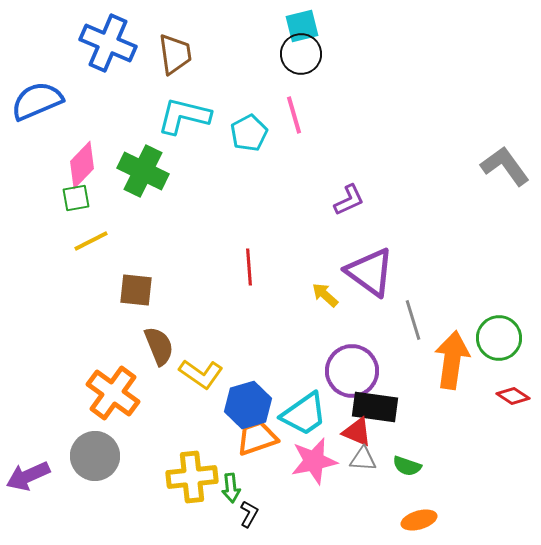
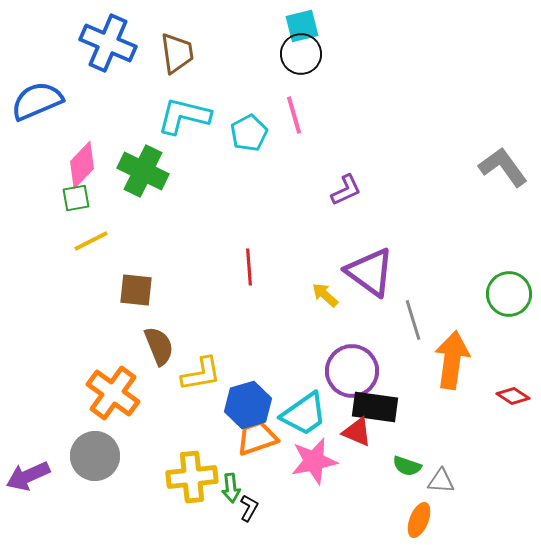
brown trapezoid: moved 2 px right, 1 px up
gray L-shape: moved 2 px left, 1 px down
purple L-shape: moved 3 px left, 10 px up
green circle: moved 10 px right, 44 px up
yellow L-shape: rotated 45 degrees counterclockwise
gray triangle: moved 78 px right, 22 px down
black L-shape: moved 6 px up
orange ellipse: rotated 52 degrees counterclockwise
